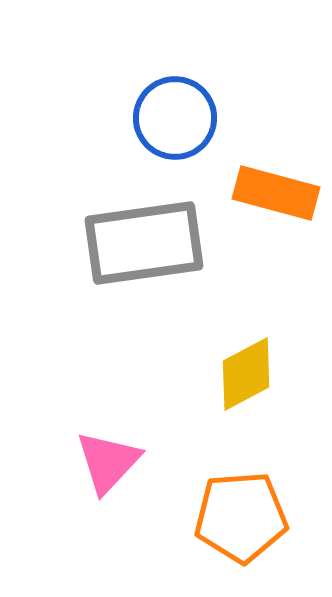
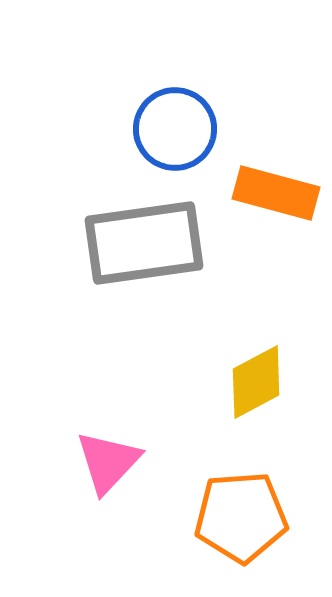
blue circle: moved 11 px down
yellow diamond: moved 10 px right, 8 px down
